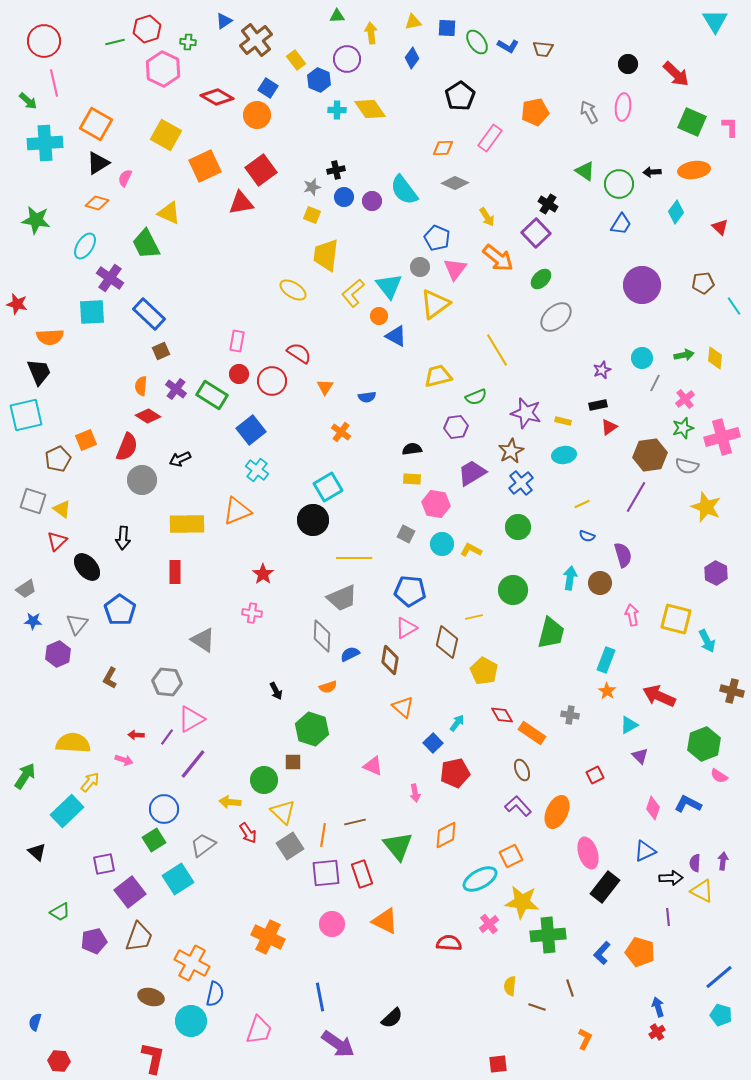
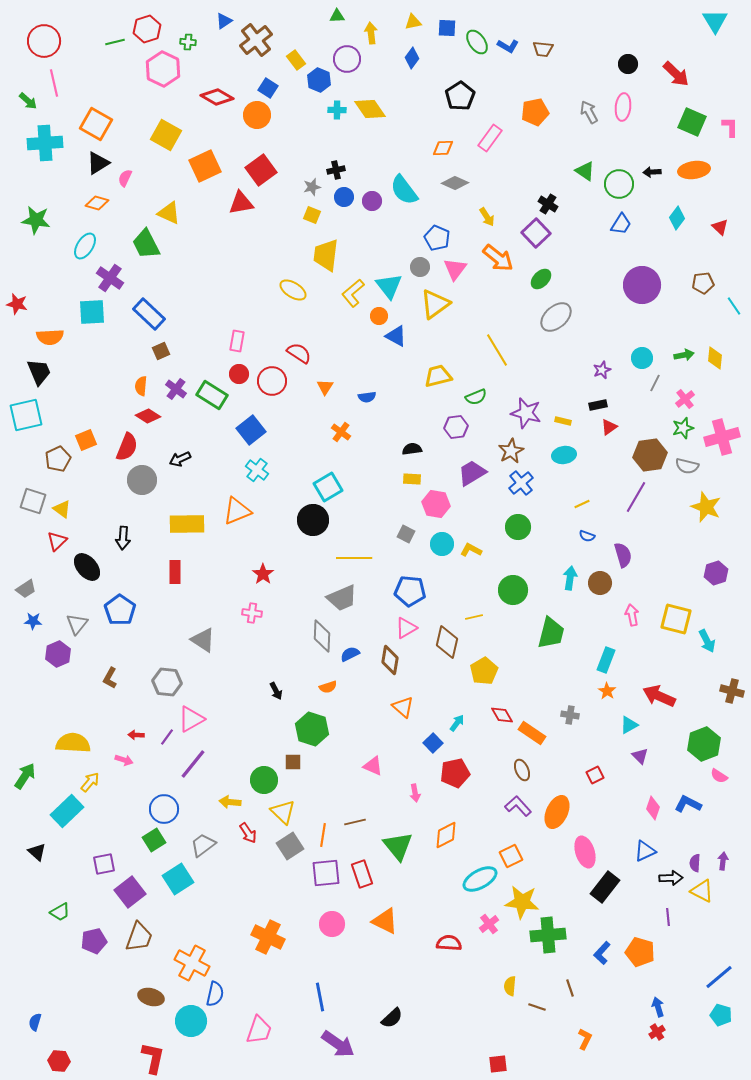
cyan diamond at (676, 212): moved 1 px right, 6 px down
purple hexagon at (716, 573): rotated 15 degrees clockwise
yellow pentagon at (484, 671): rotated 12 degrees clockwise
pink ellipse at (588, 853): moved 3 px left, 1 px up
